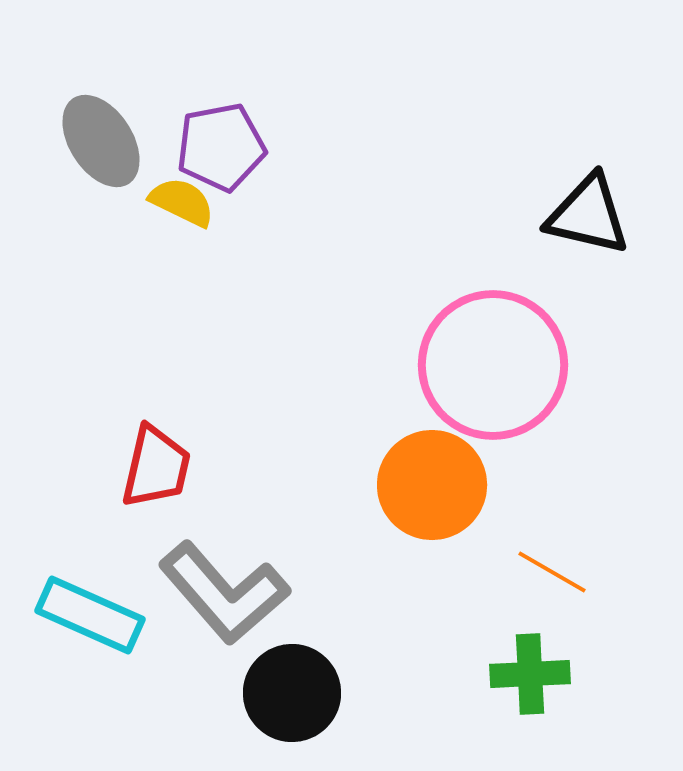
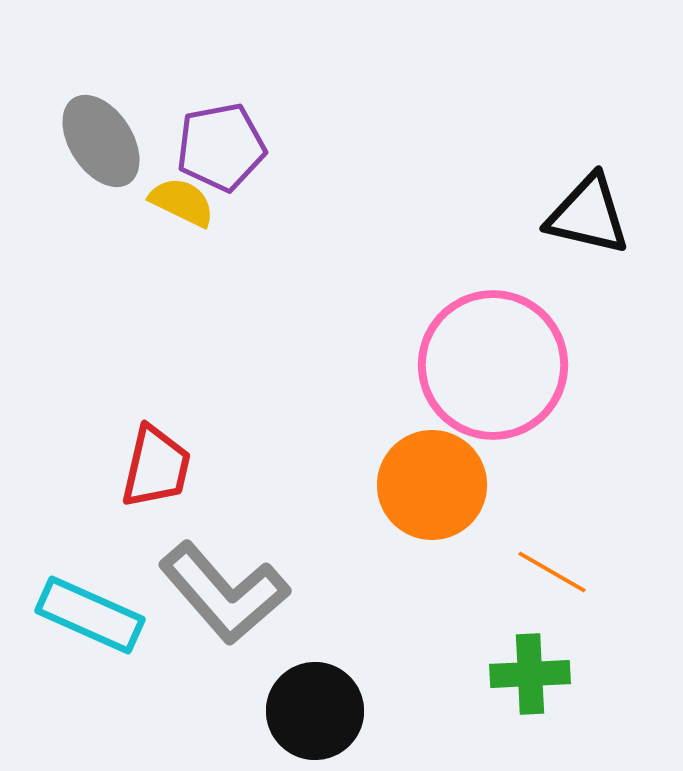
black circle: moved 23 px right, 18 px down
